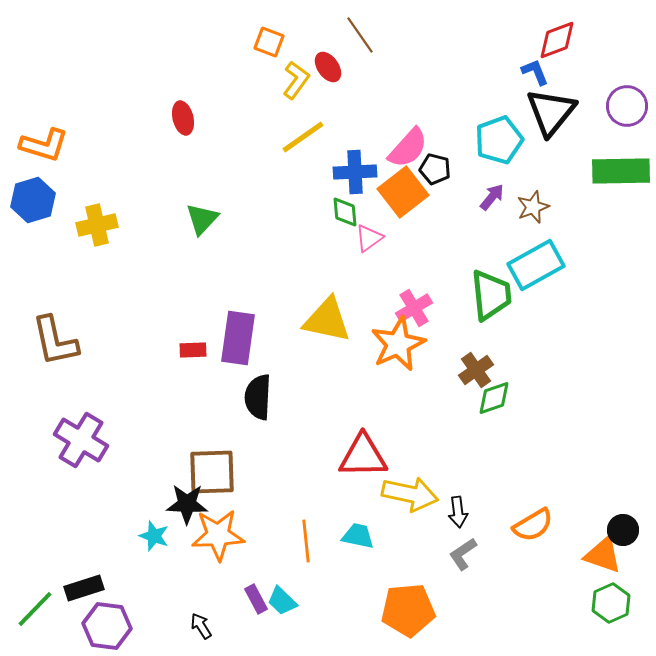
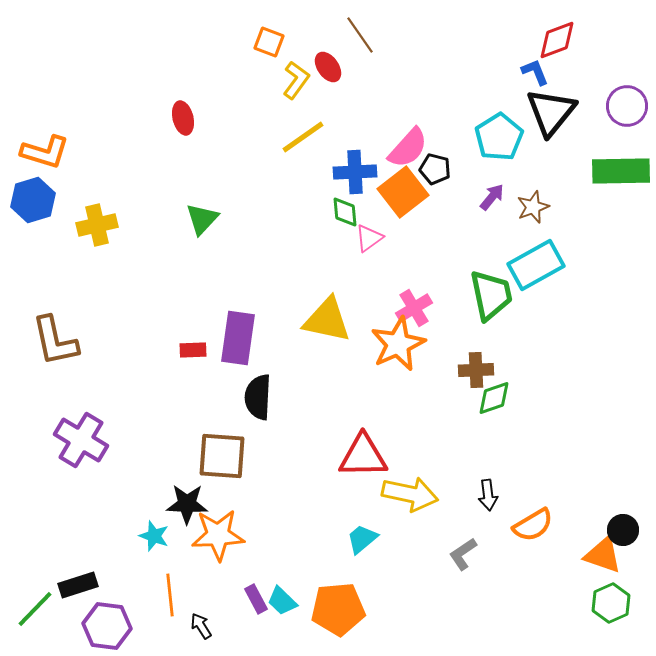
cyan pentagon at (499, 140): moved 3 px up; rotated 12 degrees counterclockwise
orange L-shape at (44, 145): moved 1 px right, 7 px down
green trapezoid at (491, 295): rotated 6 degrees counterclockwise
brown cross at (476, 370): rotated 32 degrees clockwise
brown square at (212, 472): moved 10 px right, 16 px up; rotated 6 degrees clockwise
black arrow at (458, 512): moved 30 px right, 17 px up
cyan trapezoid at (358, 536): moved 4 px right, 3 px down; rotated 52 degrees counterclockwise
orange line at (306, 541): moved 136 px left, 54 px down
black rectangle at (84, 588): moved 6 px left, 3 px up
orange pentagon at (408, 610): moved 70 px left, 1 px up
